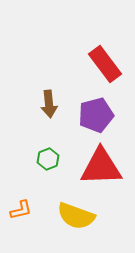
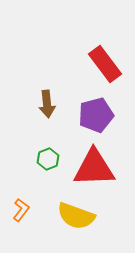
brown arrow: moved 2 px left
red triangle: moved 7 px left, 1 px down
orange L-shape: rotated 40 degrees counterclockwise
